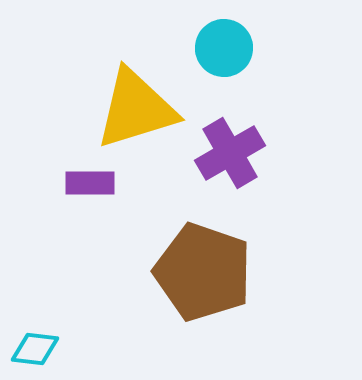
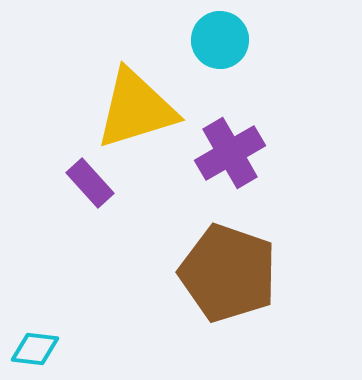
cyan circle: moved 4 px left, 8 px up
purple rectangle: rotated 48 degrees clockwise
brown pentagon: moved 25 px right, 1 px down
